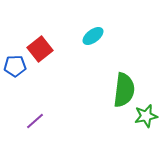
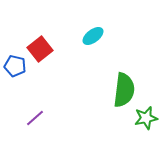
blue pentagon: rotated 15 degrees clockwise
green star: moved 2 px down
purple line: moved 3 px up
